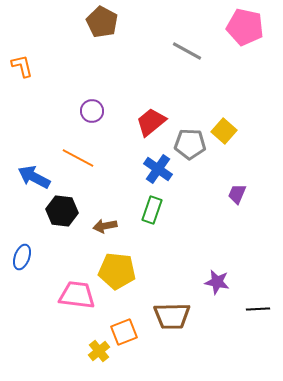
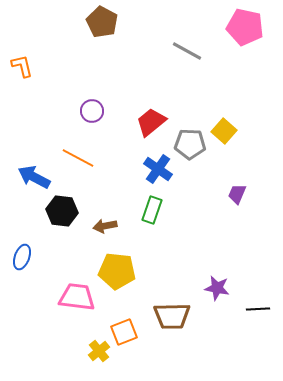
purple star: moved 6 px down
pink trapezoid: moved 2 px down
